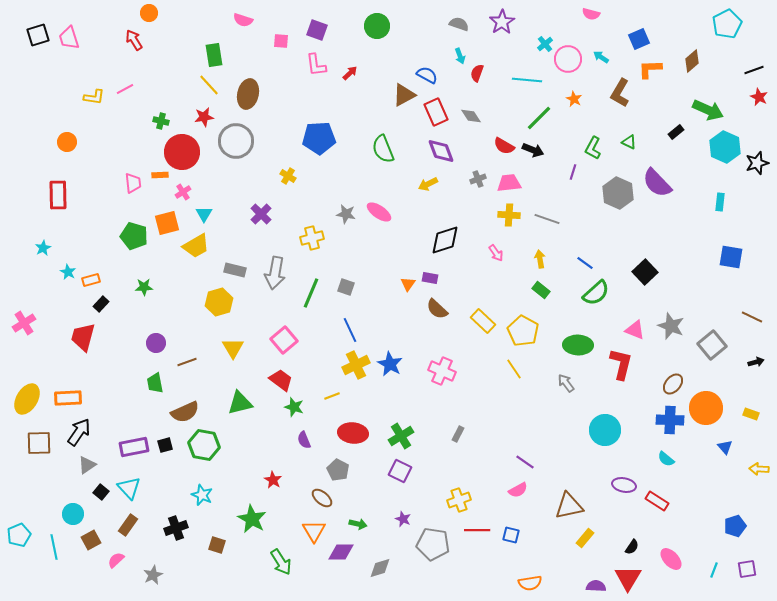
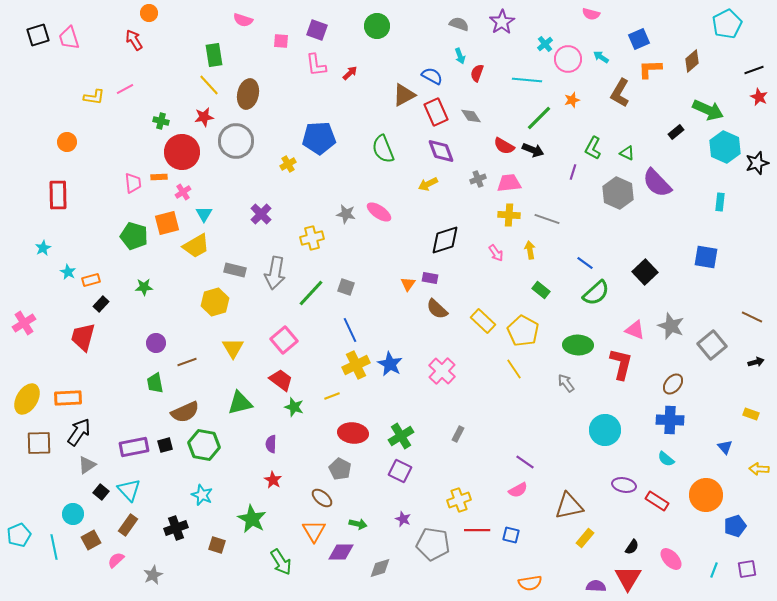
blue semicircle at (427, 75): moved 5 px right, 1 px down
orange star at (574, 99): moved 2 px left, 1 px down; rotated 28 degrees clockwise
green triangle at (629, 142): moved 2 px left, 11 px down
orange rectangle at (160, 175): moved 1 px left, 2 px down
yellow cross at (288, 176): moved 12 px up; rotated 28 degrees clockwise
blue square at (731, 257): moved 25 px left
yellow arrow at (540, 259): moved 10 px left, 9 px up
green line at (311, 293): rotated 20 degrees clockwise
yellow hexagon at (219, 302): moved 4 px left
pink cross at (442, 371): rotated 20 degrees clockwise
orange circle at (706, 408): moved 87 px down
purple semicircle at (304, 440): moved 33 px left, 4 px down; rotated 24 degrees clockwise
gray pentagon at (338, 470): moved 2 px right, 1 px up
cyan triangle at (129, 488): moved 2 px down
